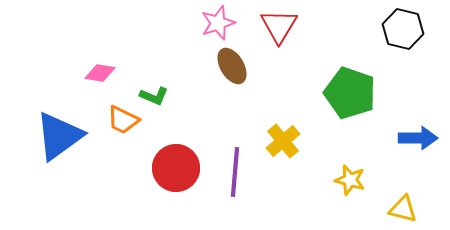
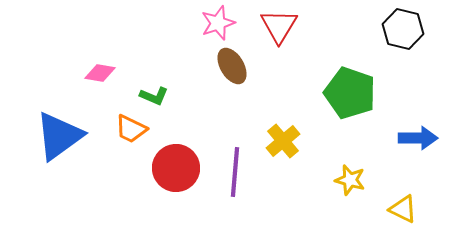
orange trapezoid: moved 8 px right, 9 px down
yellow triangle: rotated 12 degrees clockwise
